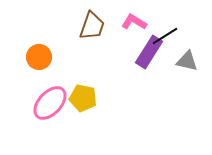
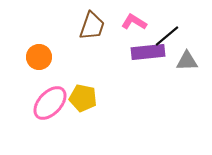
black line: moved 2 px right; rotated 8 degrees counterclockwise
purple rectangle: moved 1 px left; rotated 52 degrees clockwise
gray triangle: rotated 15 degrees counterclockwise
